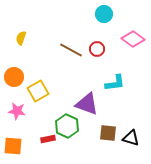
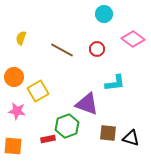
brown line: moved 9 px left
green hexagon: rotated 15 degrees clockwise
